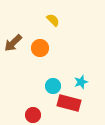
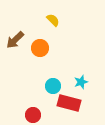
brown arrow: moved 2 px right, 3 px up
